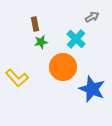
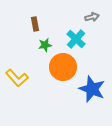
gray arrow: rotated 16 degrees clockwise
green star: moved 4 px right, 3 px down
